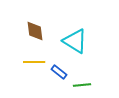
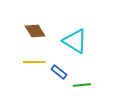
brown diamond: rotated 25 degrees counterclockwise
